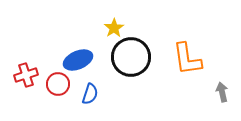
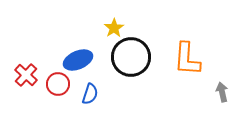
orange L-shape: rotated 12 degrees clockwise
red cross: rotated 30 degrees counterclockwise
